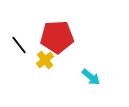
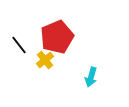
red pentagon: rotated 20 degrees counterclockwise
cyan arrow: rotated 66 degrees clockwise
